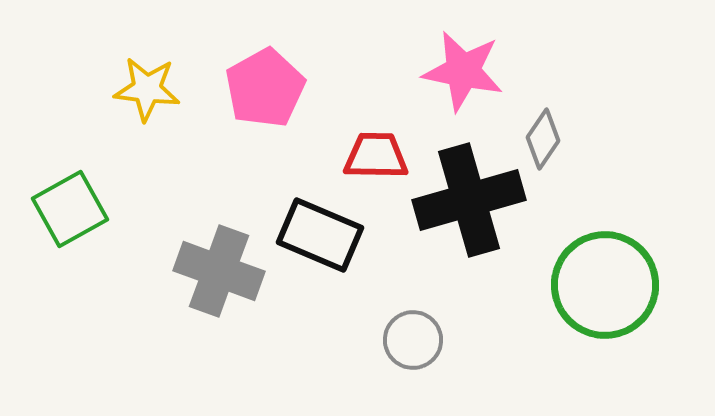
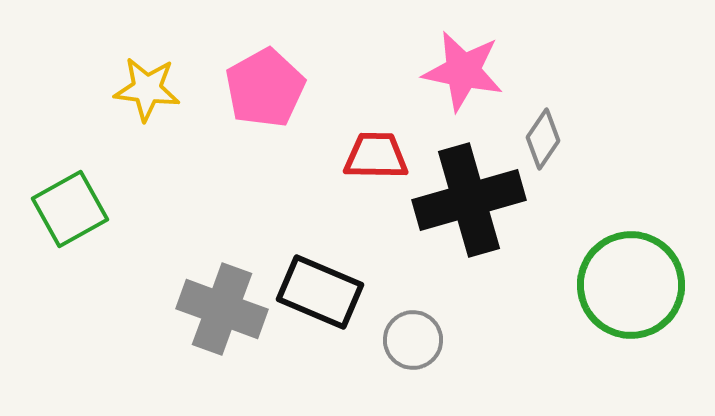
black rectangle: moved 57 px down
gray cross: moved 3 px right, 38 px down
green circle: moved 26 px right
